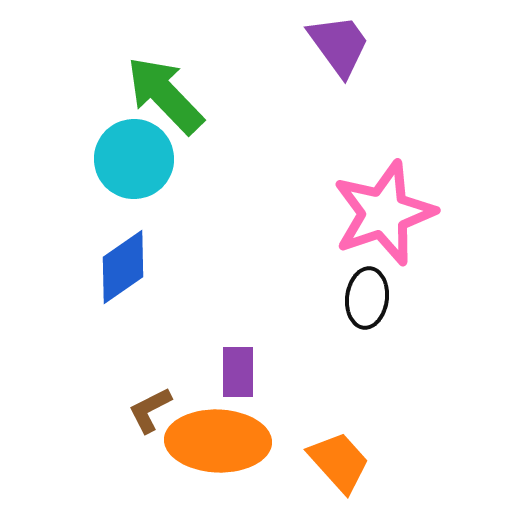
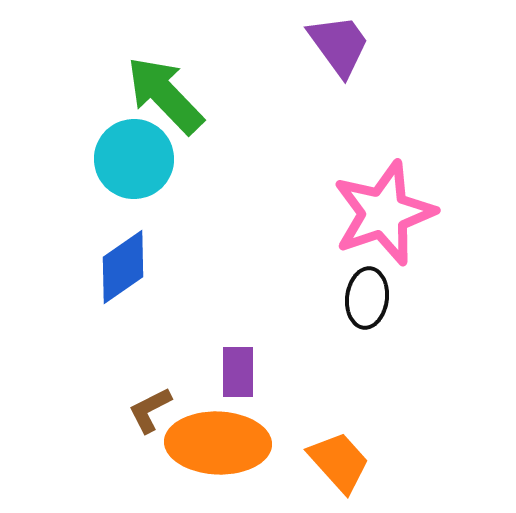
orange ellipse: moved 2 px down
